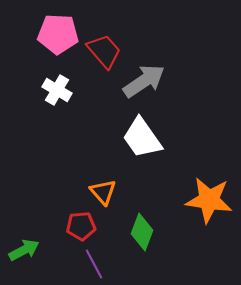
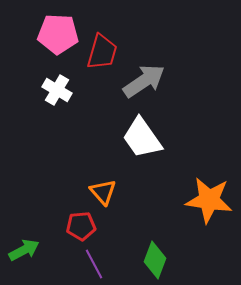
red trapezoid: moved 2 px left, 1 px down; rotated 57 degrees clockwise
green diamond: moved 13 px right, 28 px down
